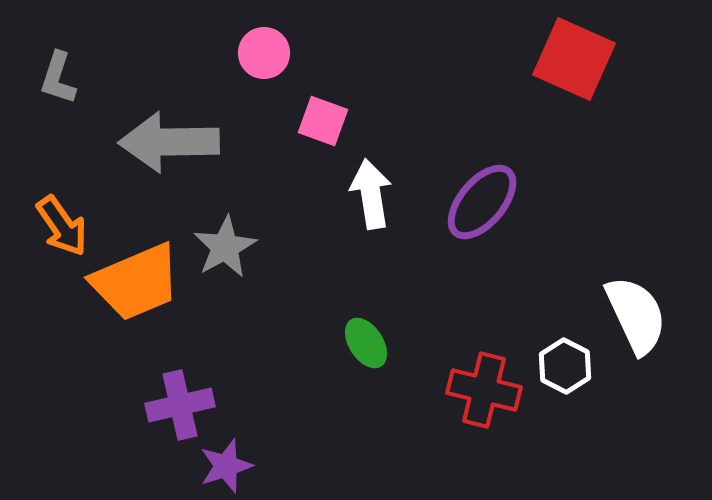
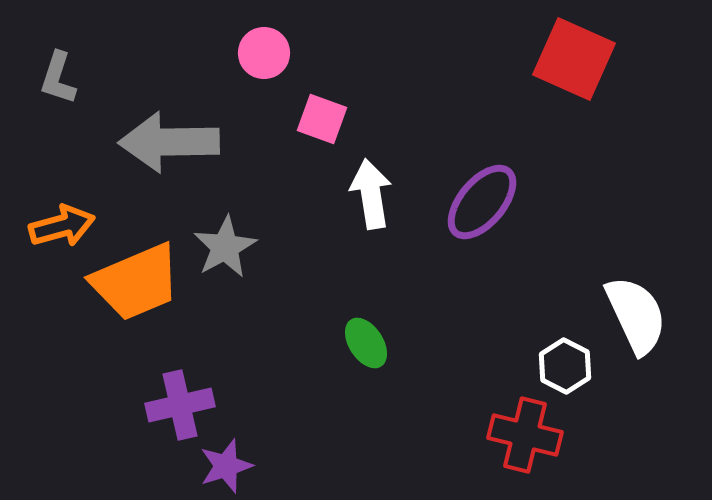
pink square: moved 1 px left, 2 px up
orange arrow: rotated 70 degrees counterclockwise
red cross: moved 41 px right, 45 px down
